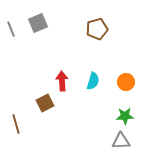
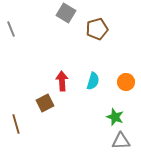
gray square: moved 28 px right, 10 px up; rotated 36 degrees counterclockwise
green star: moved 10 px left, 1 px down; rotated 24 degrees clockwise
